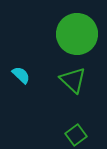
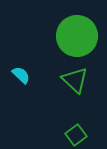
green circle: moved 2 px down
green triangle: moved 2 px right
